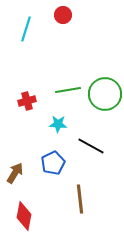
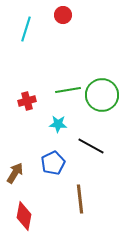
green circle: moved 3 px left, 1 px down
